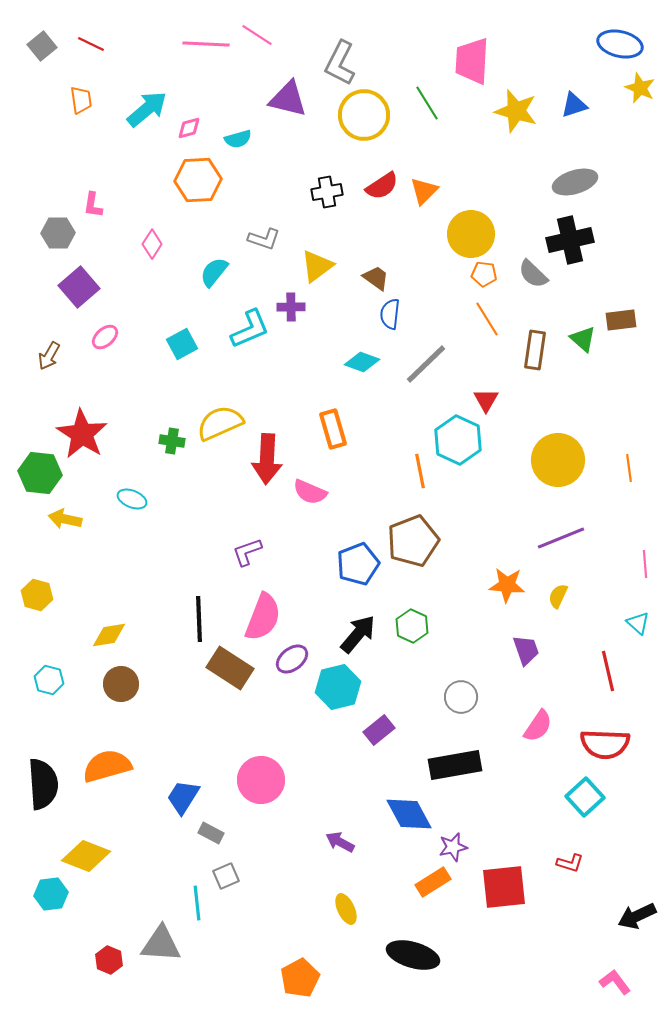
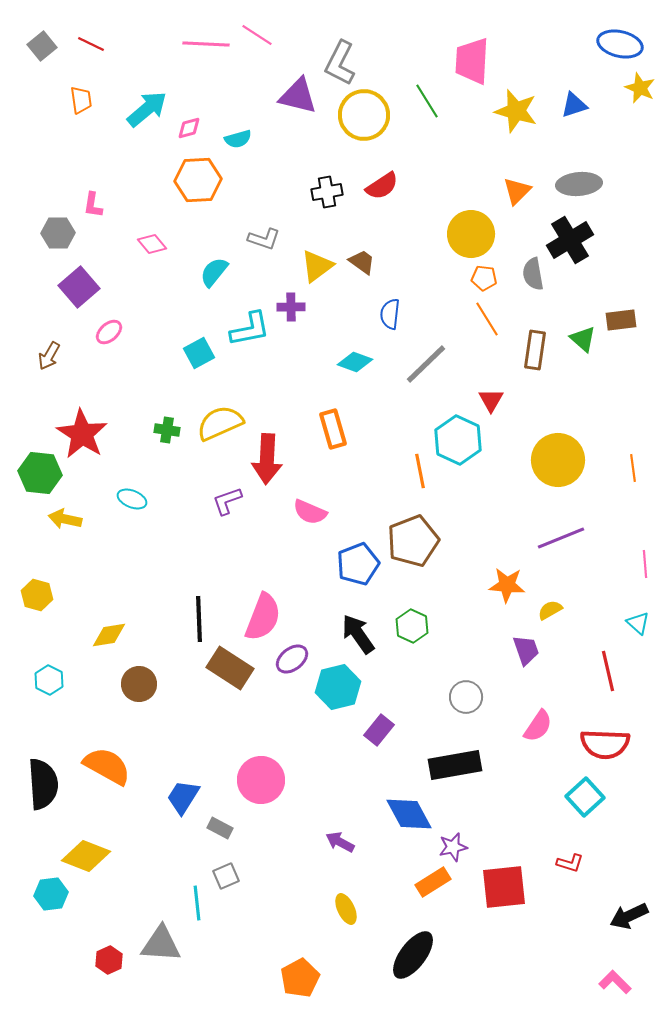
purple triangle at (288, 99): moved 10 px right, 3 px up
green line at (427, 103): moved 2 px up
gray ellipse at (575, 182): moved 4 px right, 2 px down; rotated 12 degrees clockwise
orange triangle at (424, 191): moved 93 px right
black cross at (570, 240): rotated 18 degrees counterclockwise
pink diamond at (152, 244): rotated 72 degrees counterclockwise
orange pentagon at (484, 274): moved 4 px down
gray semicircle at (533, 274): rotated 36 degrees clockwise
brown trapezoid at (376, 278): moved 14 px left, 16 px up
cyan L-shape at (250, 329): rotated 12 degrees clockwise
pink ellipse at (105, 337): moved 4 px right, 5 px up
cyan square at (182, 344): moved 17 px right, 9 px down
cyan diamond at (362, 362): moved 7 px left
red triangle at (486, 400): moved 5 px right
green cross at (172, 441): moved 5 px left, 11 px up
orange line at (629, 468): moved 4 px right
pink semicircle at (310, 492): moved 20 px down
purple L-shape at (247, 552): moved 20 px left, 51 px up
yellow semicircle at (558, 596): moved 8 px left, 14 px down; rotated 35 degrees clockwise
black arrow at (358, 634): rotated 75 degrees counterclockwise
cyan hexagon at (49, 680): rotated 12 degrees clockwise
brown circle at (121, 684): moved 18 px right
gray circle at (461, 697): moved 5 px right
purple rectangle at (379, 730): rotated 12 degrees counterclockwise
orange semicircle at (107, 766): rotated 45 degrees clockwise
gray rectangle at (211, 833): moved 9 px right, 5 px up
black arrow at (637, 916): moved 8 px left
black ellipse at (413, 955): rotated 69 degrees counterclockwise
red hexagon at (109, 960): rotated 12 degrees clockwise
pink L-shape at (615, 982): rotated 8 degrees counterclockwise
